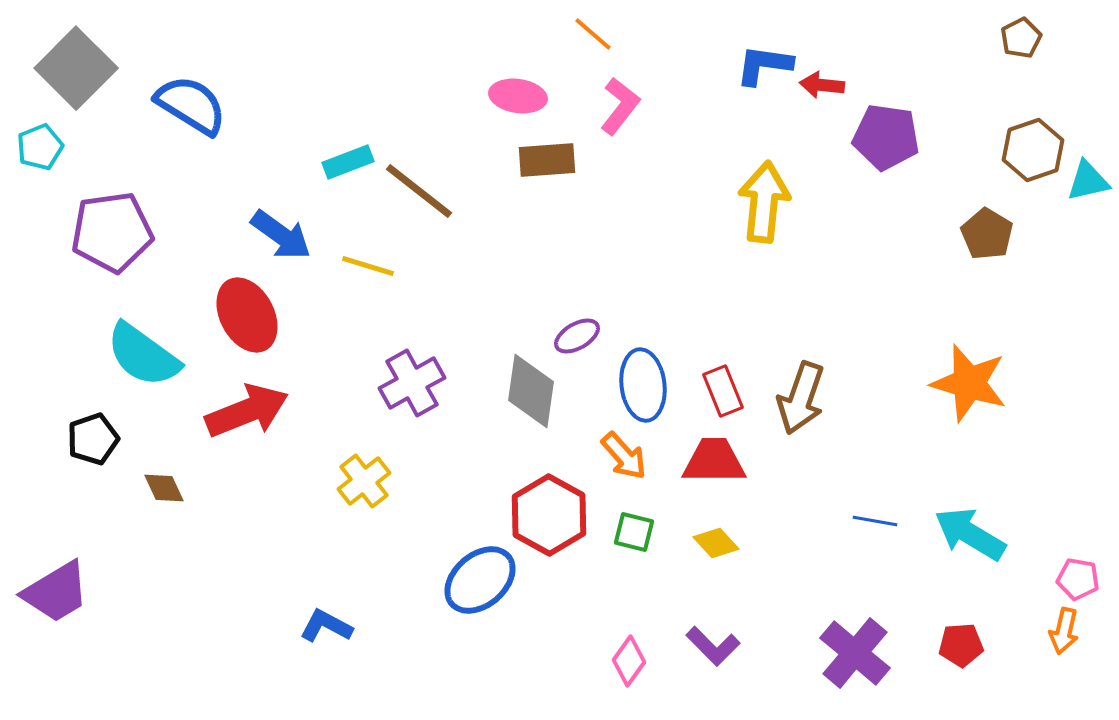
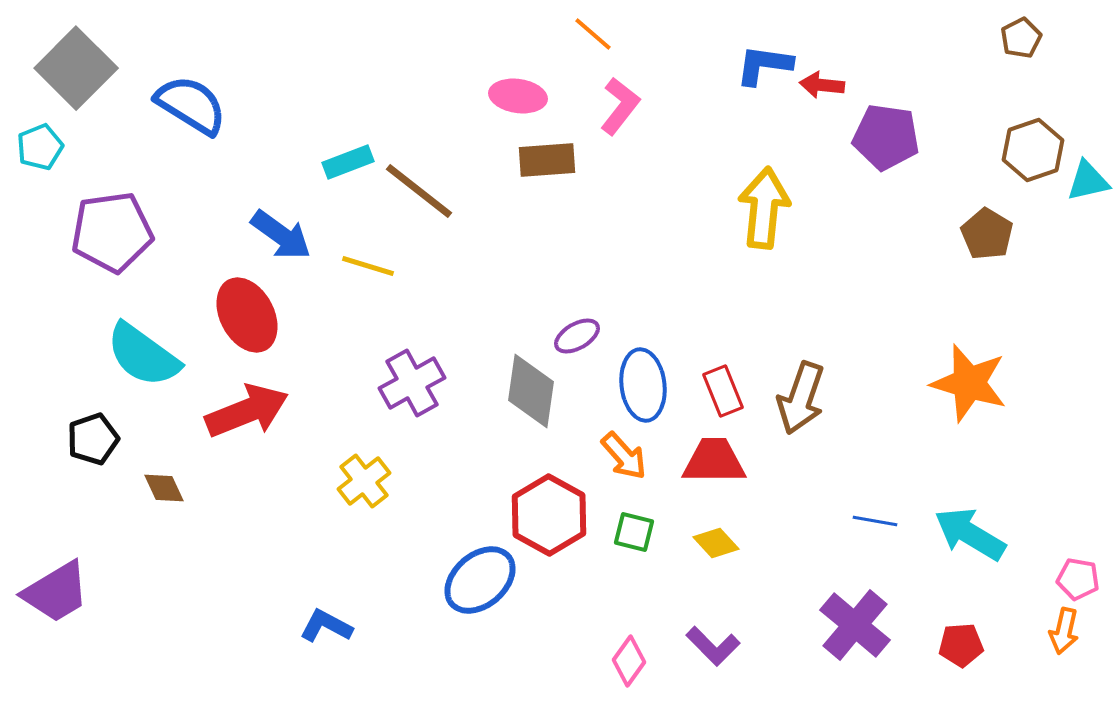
yellow arrow at (764, 202): moved 6 px down
purple cross at (855, 653): moved 28 px up
